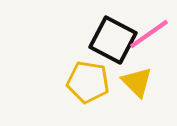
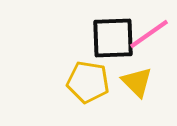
black square: moved 2 px up; rotated 30 degrees counterclockwise
